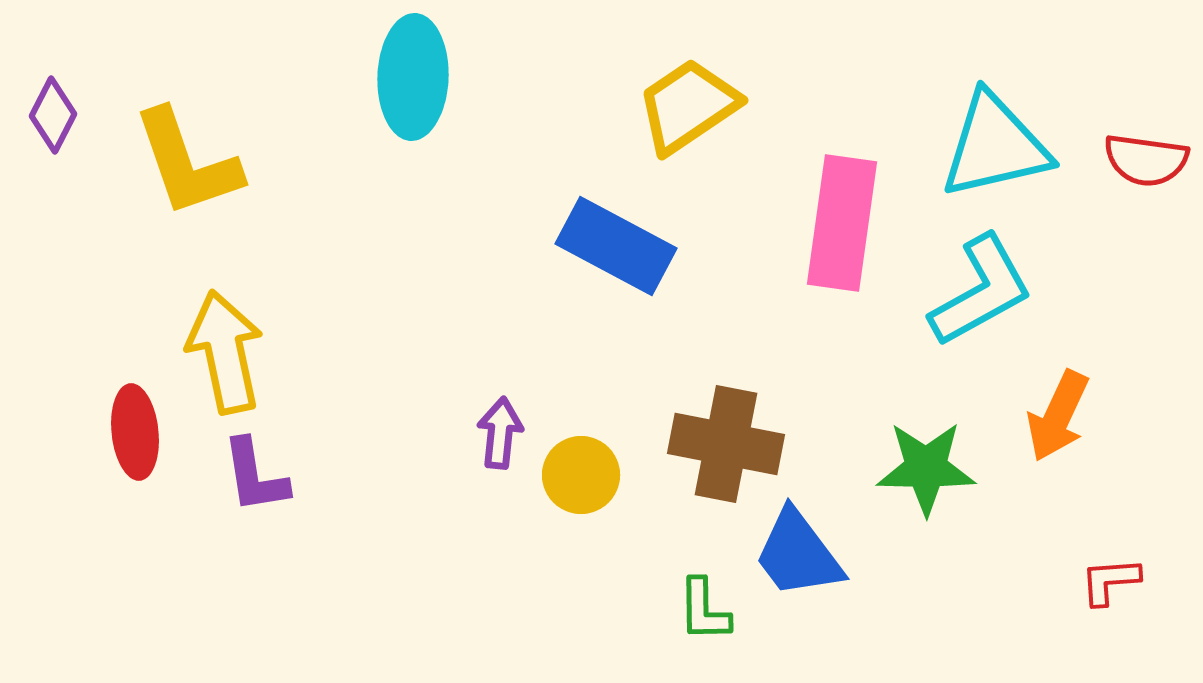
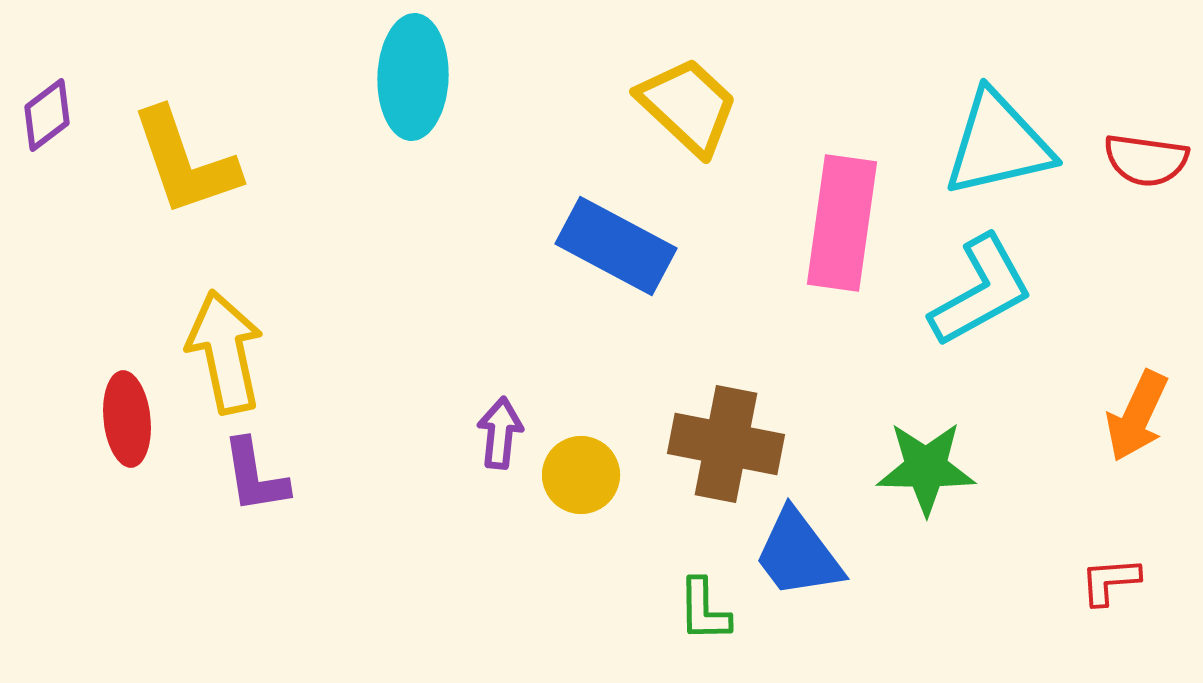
yellow trapezoid: rotated 77 degrees clockwise
purple diamond: moved 6 px left; rotated 26 degrees clockwise
cyan triangle: moved 3 px right, 2 px up
yellow L-shape: moved 2 px left, 1 px up
orange arrow: moved 79 px right
red ellipse: moved 8 px left, 13 px up
